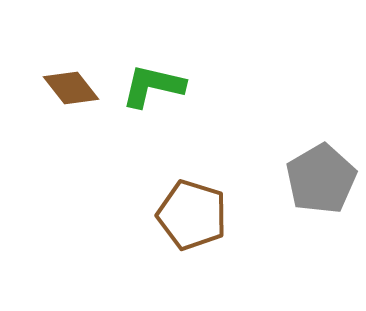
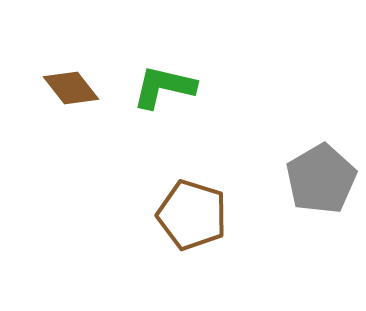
green L-shape: moved 11 px right, 1 px down
